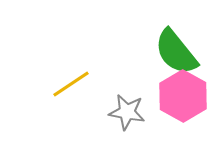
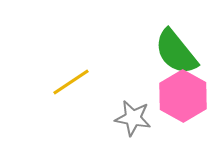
yellow line: moved 2 px up
gray star: moved 6 px right, 6 px down
